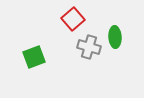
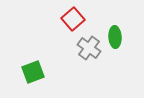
gray cross: moved 1 px down; rotated 20 degrees clockwise
green square: moved 1 px left, 15 px down
